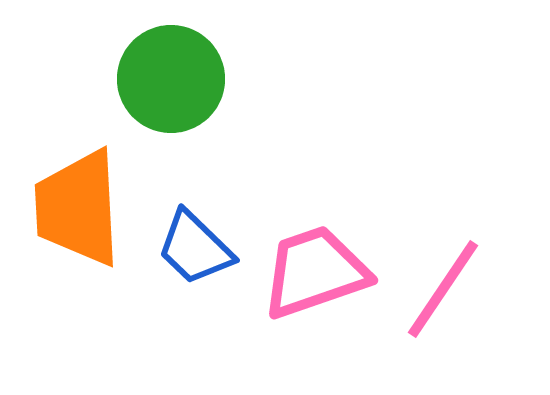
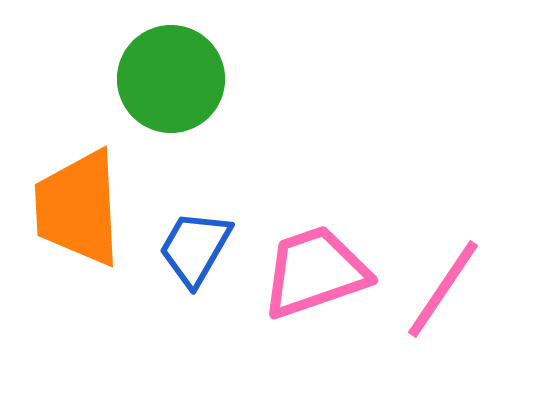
blue trapezoid: rotated 76 degrees clockwise
